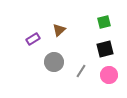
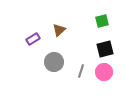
green square: moved 2 px left, 1 px up
gray line: rotated 16 degrees counterclockwise
pink circle: moved 5 px left, 3 px up
